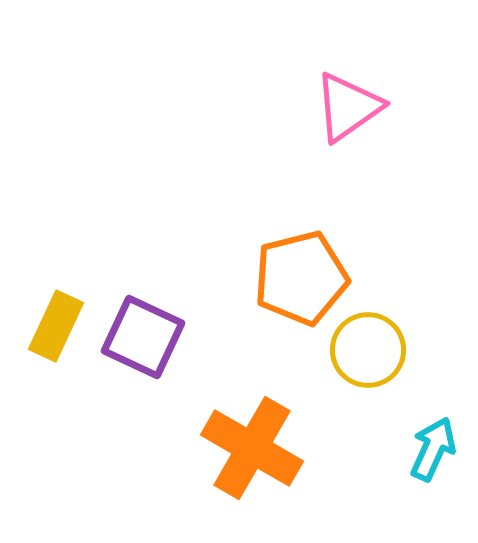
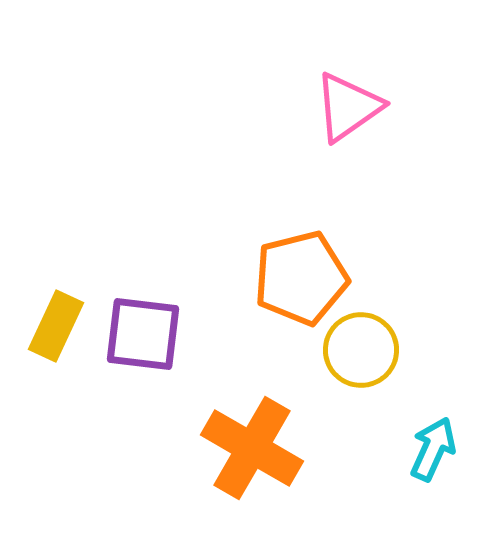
purple square: moved 3 px up; rotated 18 degrees counterclockwise
yellow circle: moved 7 px left
